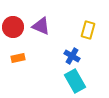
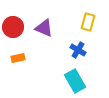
purple triangle: moved 3 px right, 2 px down
yellow rectangle: moved 8 px up
blue cross: moved 6 px right, 6 px up
